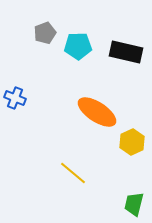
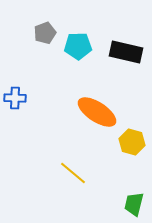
blue cross: rotated 20 degrees counterclockwise
yellow hexagon: rotated 20 degrees counterclockwise
